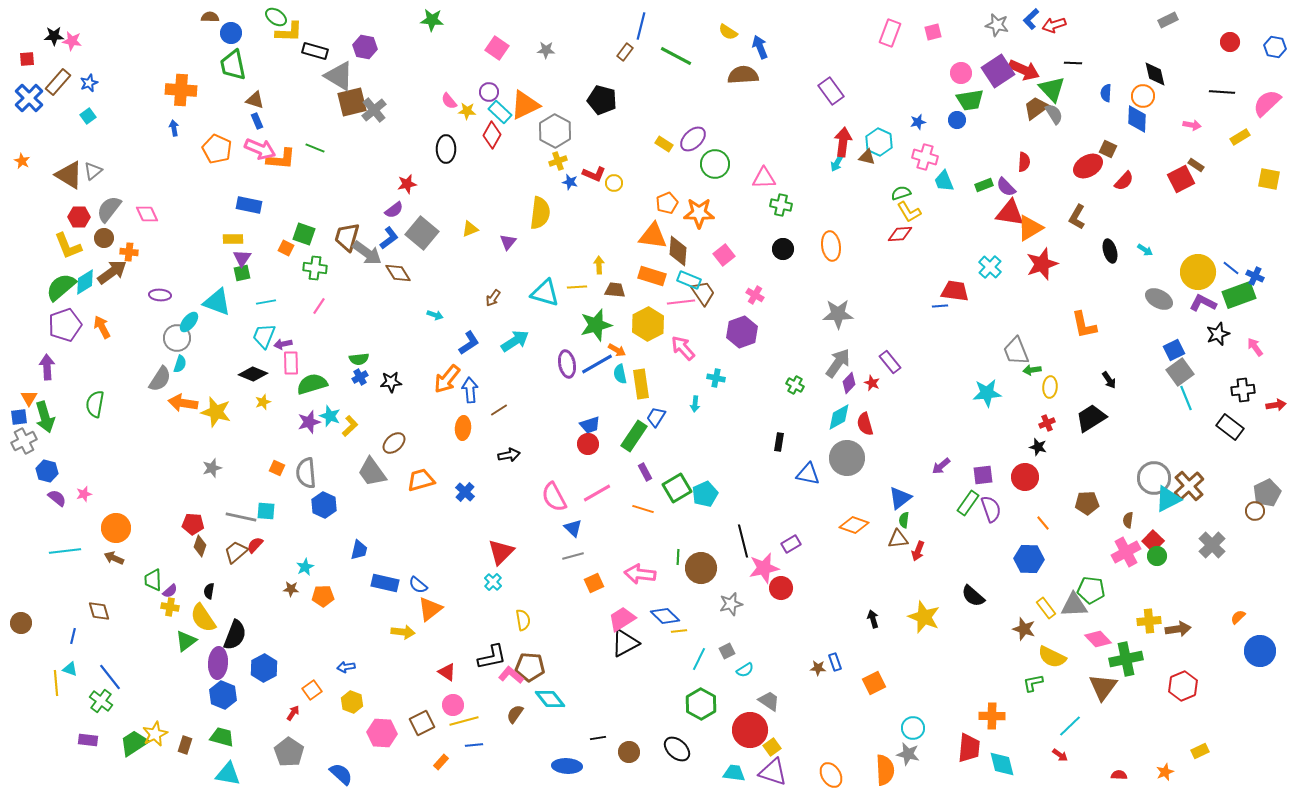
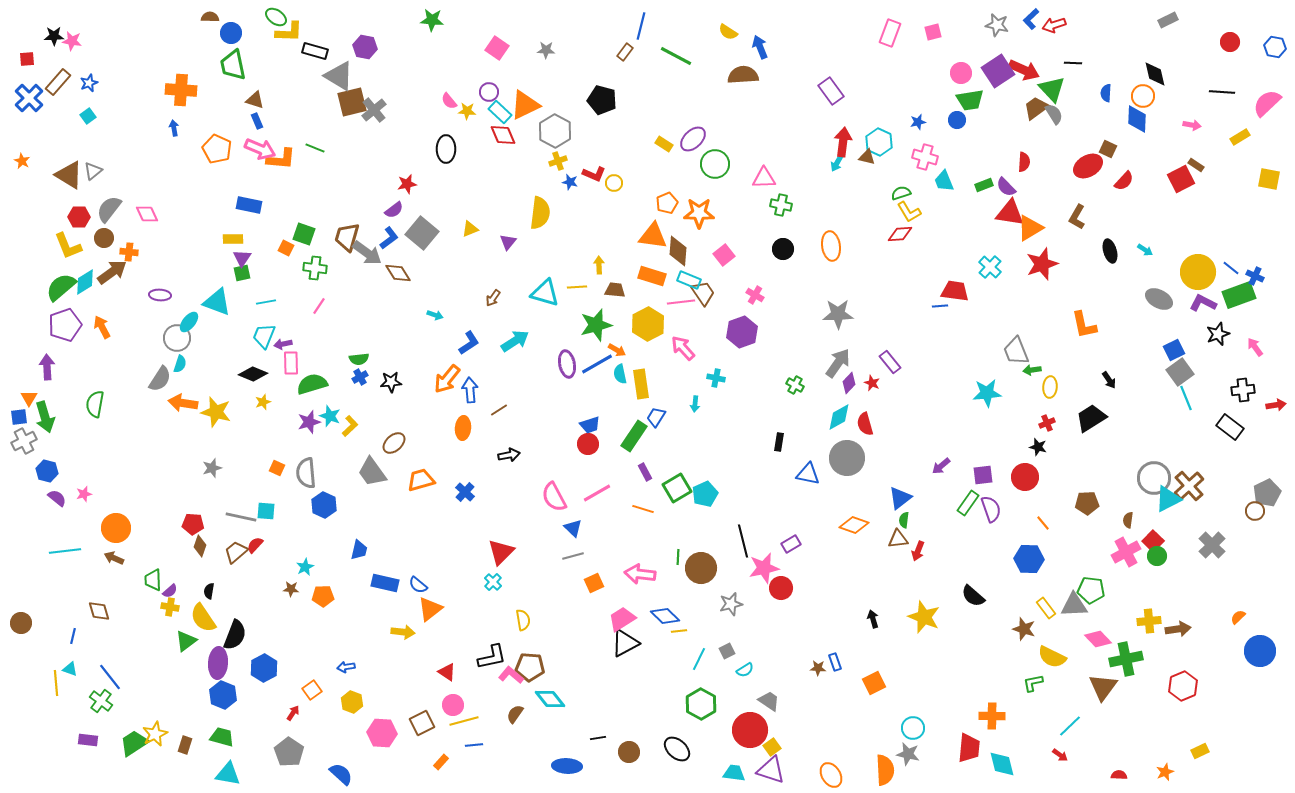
red diamond at (492, 135): moved 11 px right; rotated 52 degrees counterclockwise
purple triangle at (773, 772): moved 2 px left, 2 px up
